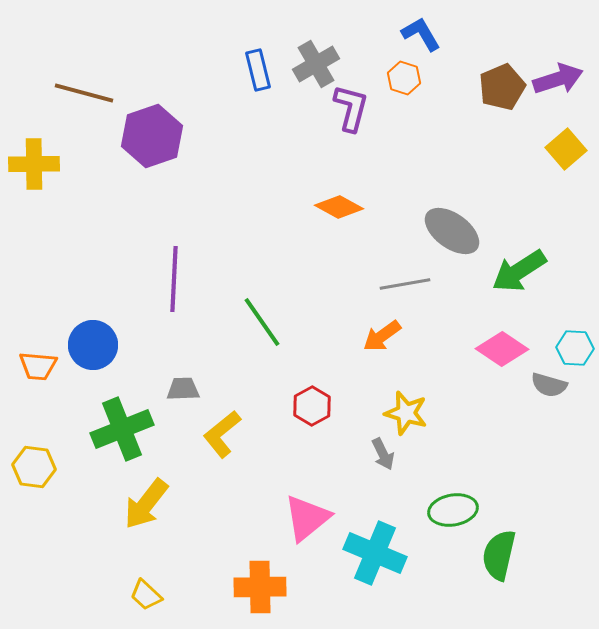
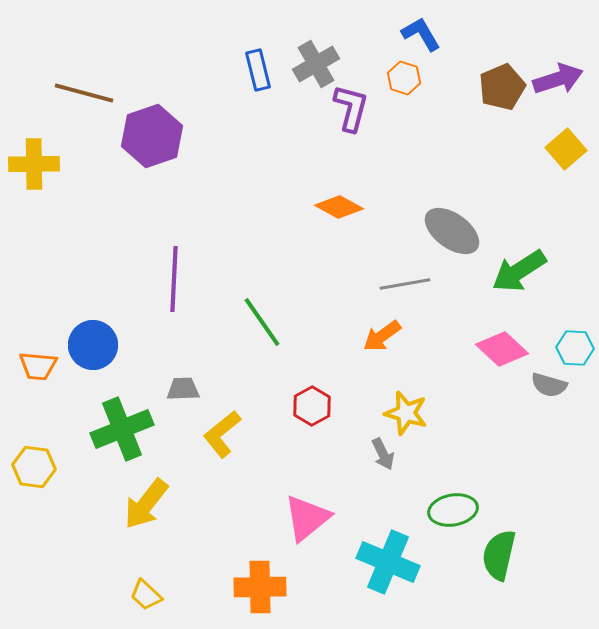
pink diamond: rotated 9 degrees clockwise
cyan cross: moved 13 px right, 9 px down
